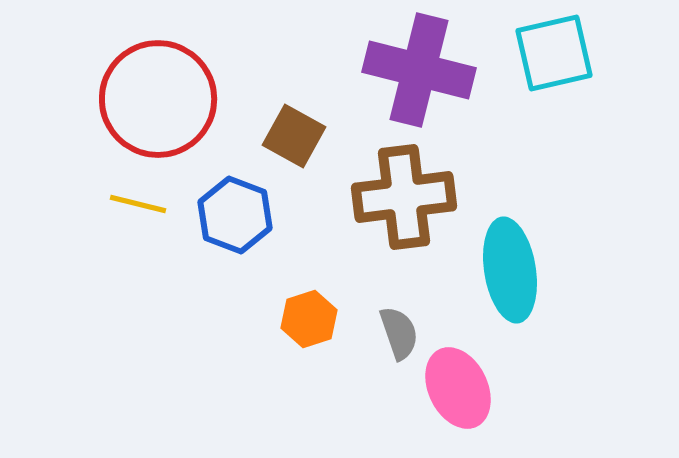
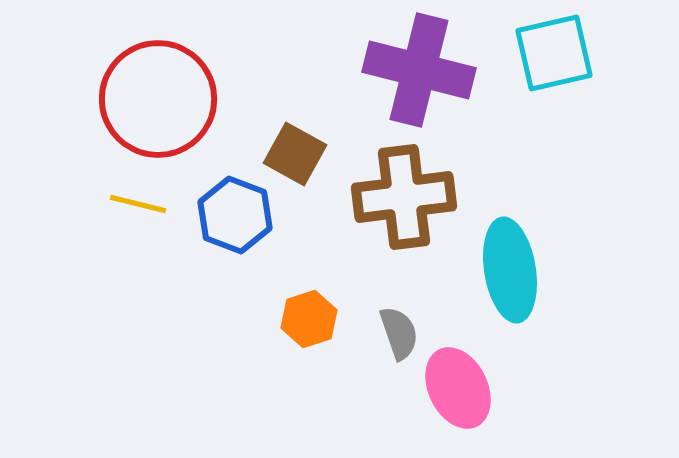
brown square: moved 1 px right, 18 px down
